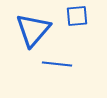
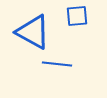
blue triangle: moved 2 px down; rotated 42 degrees counterclockwise
